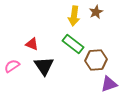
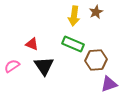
green rectangle: rotated 15 degrees counterclockwise
